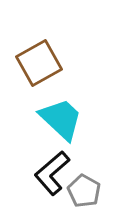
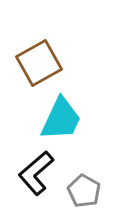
cyan trapezoid: rotated 72 degrees clockwise
black L-shape: moved 16 px left
